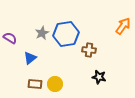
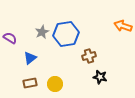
orange arrow: rotated 108 degrees counterclockwise
gray star: moved 1 px up
brown cross: moved 6 px down; rotated 24 degrees counterclockwise
black star: moved 1 px right
brown rectangle: moved 5 px left, 1 px up; rotated 16 degrees counterclockwise
